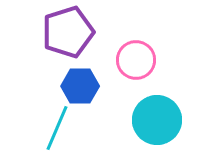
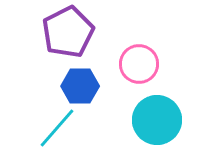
purple pentagon: rotated 9 degrees counterclockwise
pink circle: moved 3 px right, 4 px down
cyan line: rotated 18 degrees clockwise
